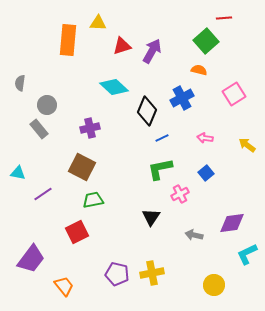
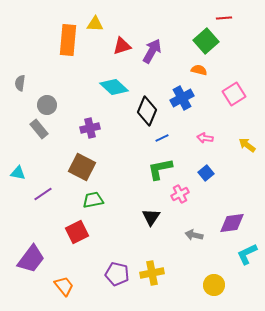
yellow triangle: moved 3 px left, 1 px down
